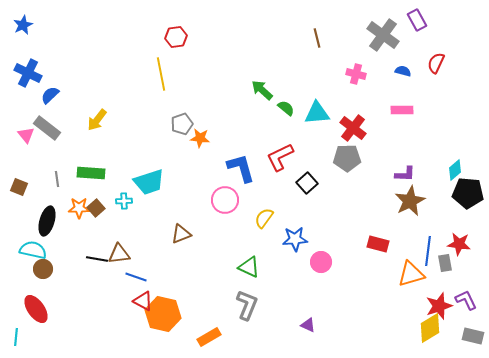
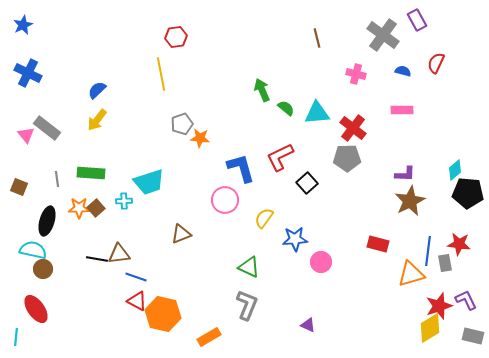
green arrow at (262, 90): rotated 25 degrees clockwise
blue semicircle at (50, 95): moved 47 px right, 5 px up
red triangle at (143, 301): moved 6 px left
